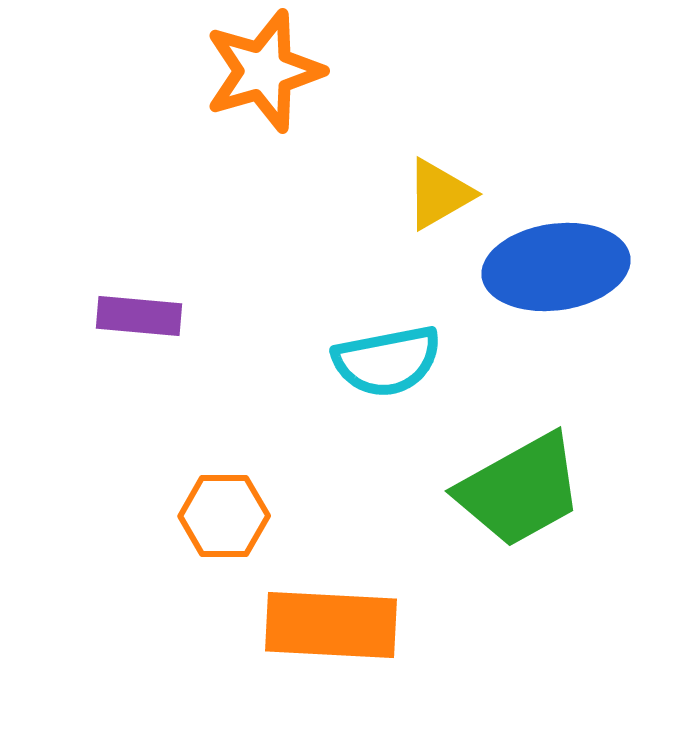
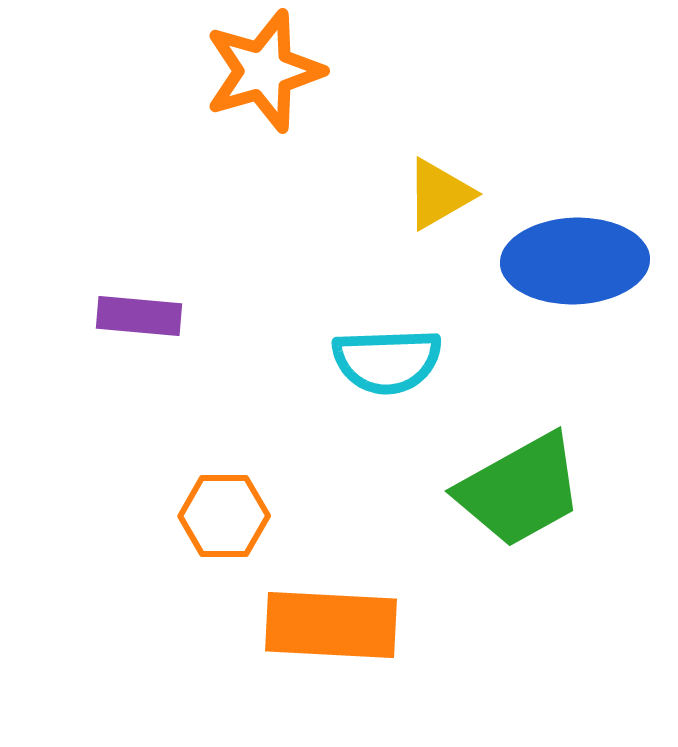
blue ellipse: moved 19 px right, 6 px up; rotated 6 degrees clockwise
cyan semicircle: rotated 9 degrees clockwise
